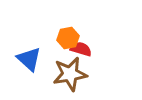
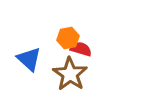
brown star: rotated 28 degrees counterclockwise
